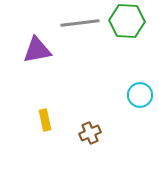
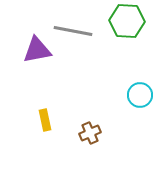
gray line: moved 7 px left, 8 px down; rotated 18 degrees clockwise
